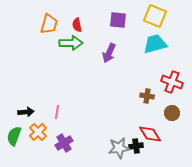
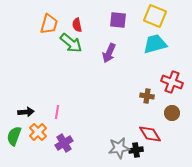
green arrow: rotated 40 degrees clockwise
black cross: moved 4 px down
